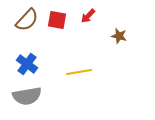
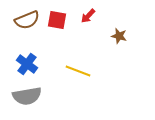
brown semicircle: rotated 25 degrees clockwise
yellow line: moved 1 px left, 1 px up; rotated 30 degrees clockwise
